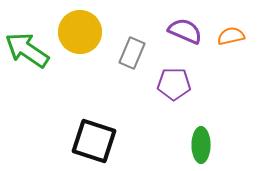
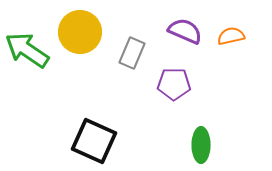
black square: rotated 6 degrees clockwise
